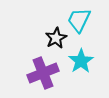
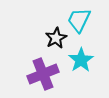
cyan star: moved 1 px up
purple cross: moved 1 px down
